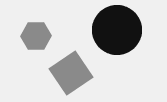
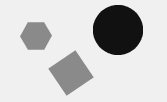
black circle: moved 1 px right
